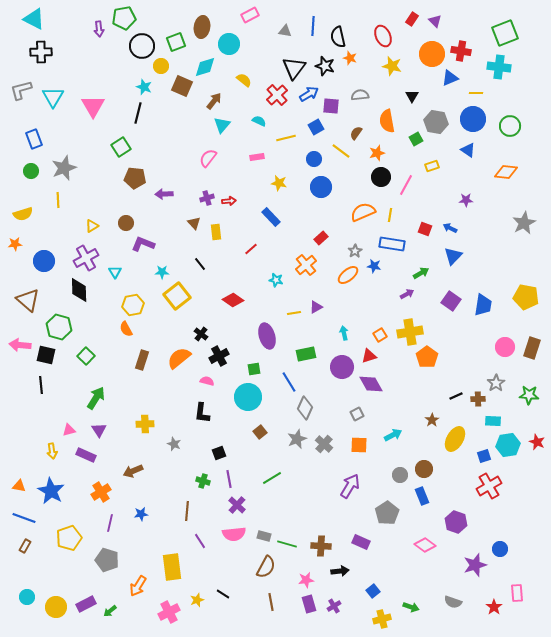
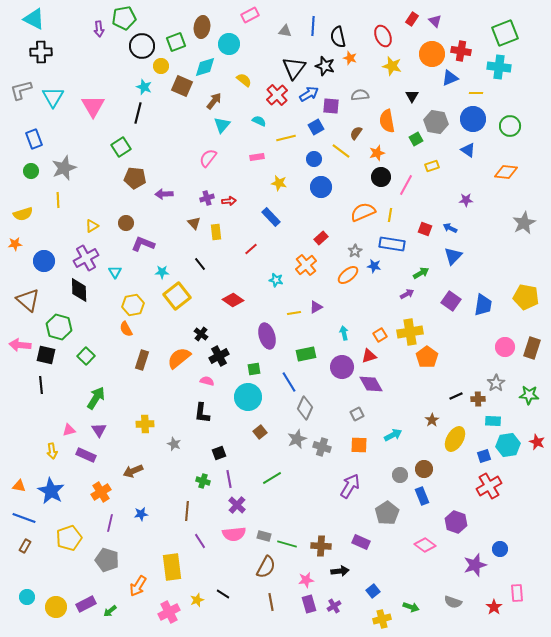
gray cross at (324, 444): moved 2 px left, 3 px down; rotated 24 degrees counterclockwise
